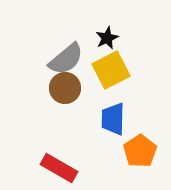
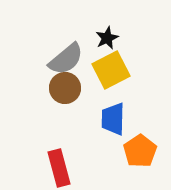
red rectangle: rotated 45 degrees clockwise
